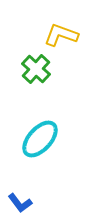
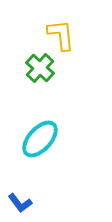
yellow L-shape: rotated 64 degrees clockwise
green cross: moved 4 px right, 1 px up
